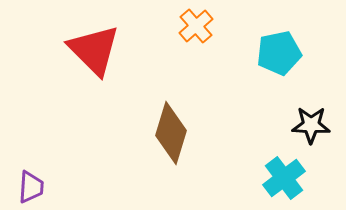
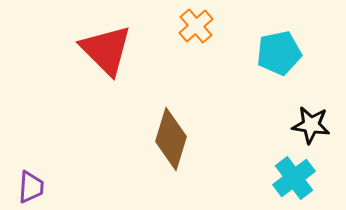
red triangle: moved 12 px right
black star: rotated 6 degrees clockwise
brown diamond: moved 6 px down
cyan cross: moved 10 px right
